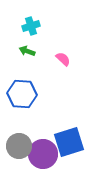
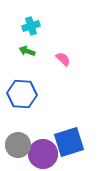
gray circle: moved 1 px left, 1 px up
